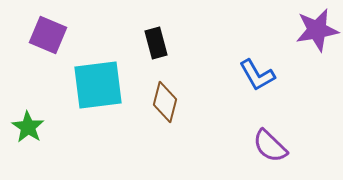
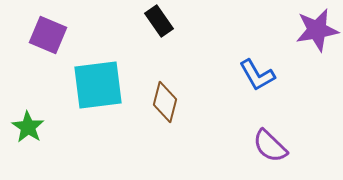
black rectangle: moved 3 px right, 22 px up; rotated 20 degrees counterclockwise
